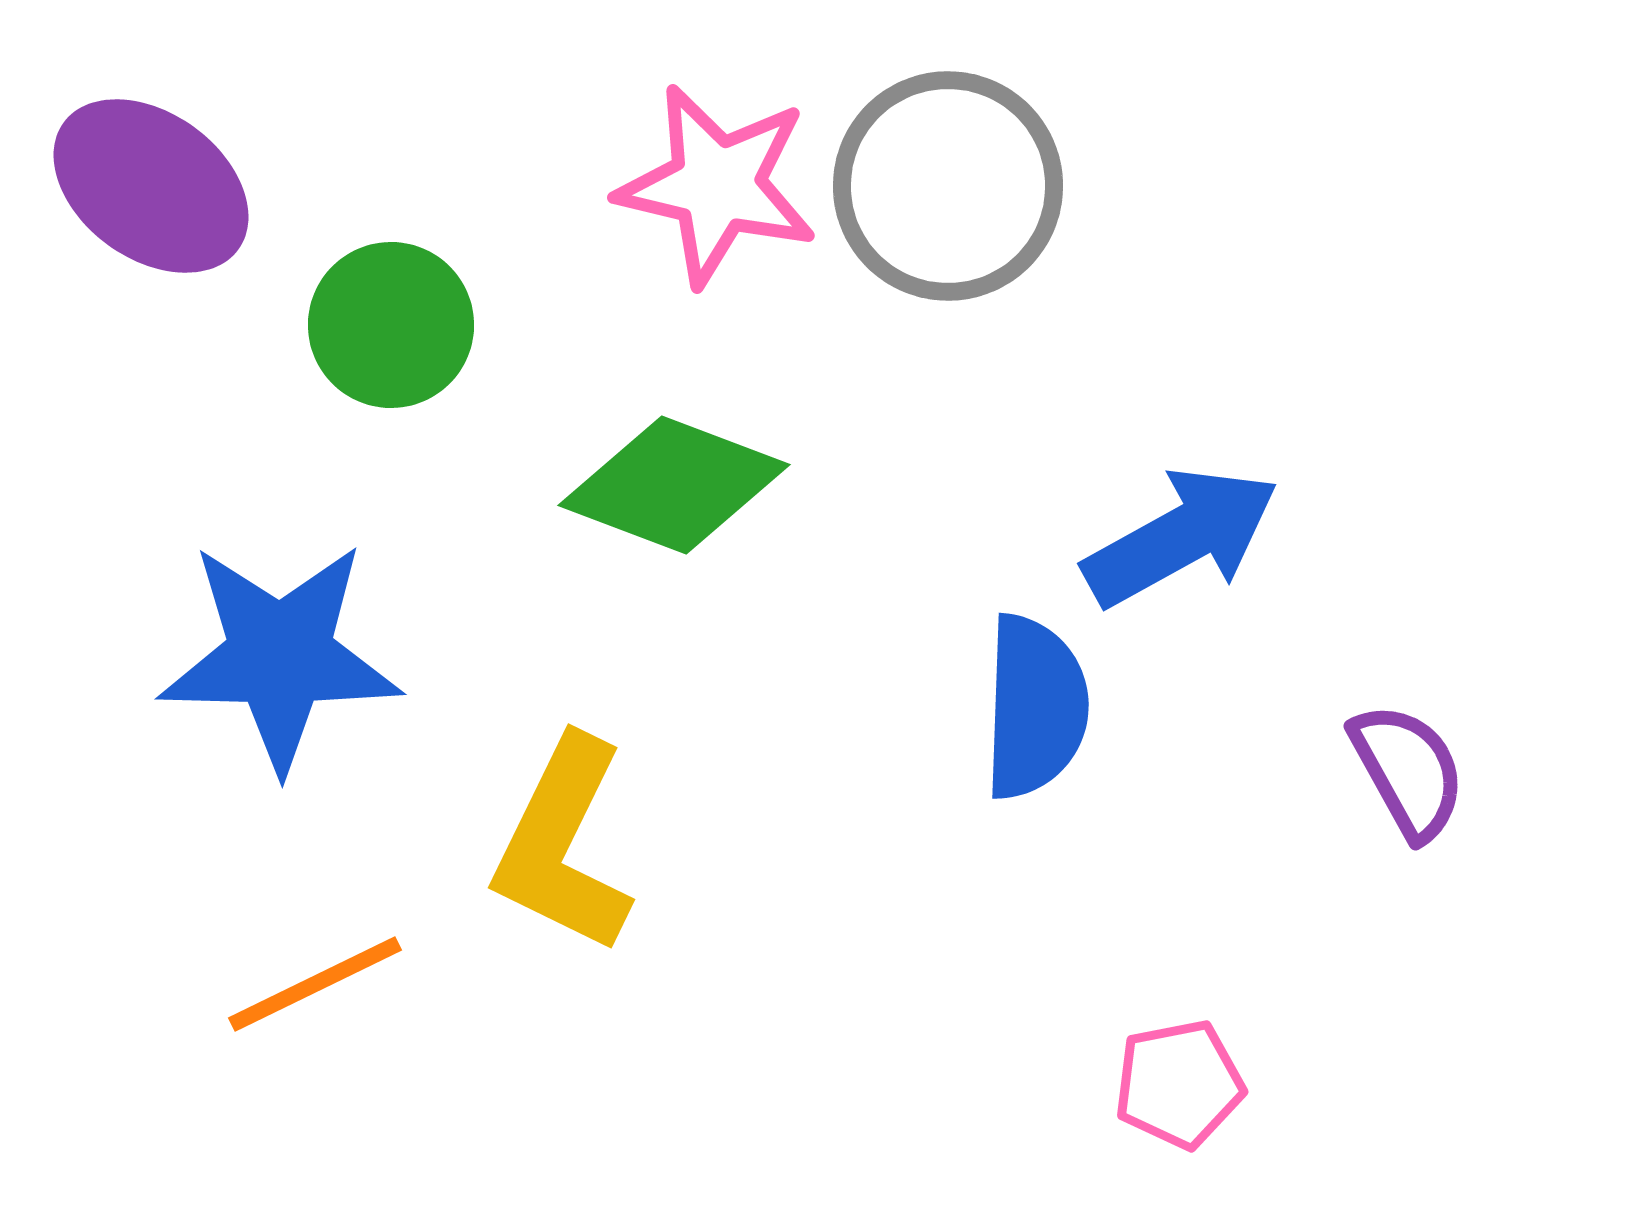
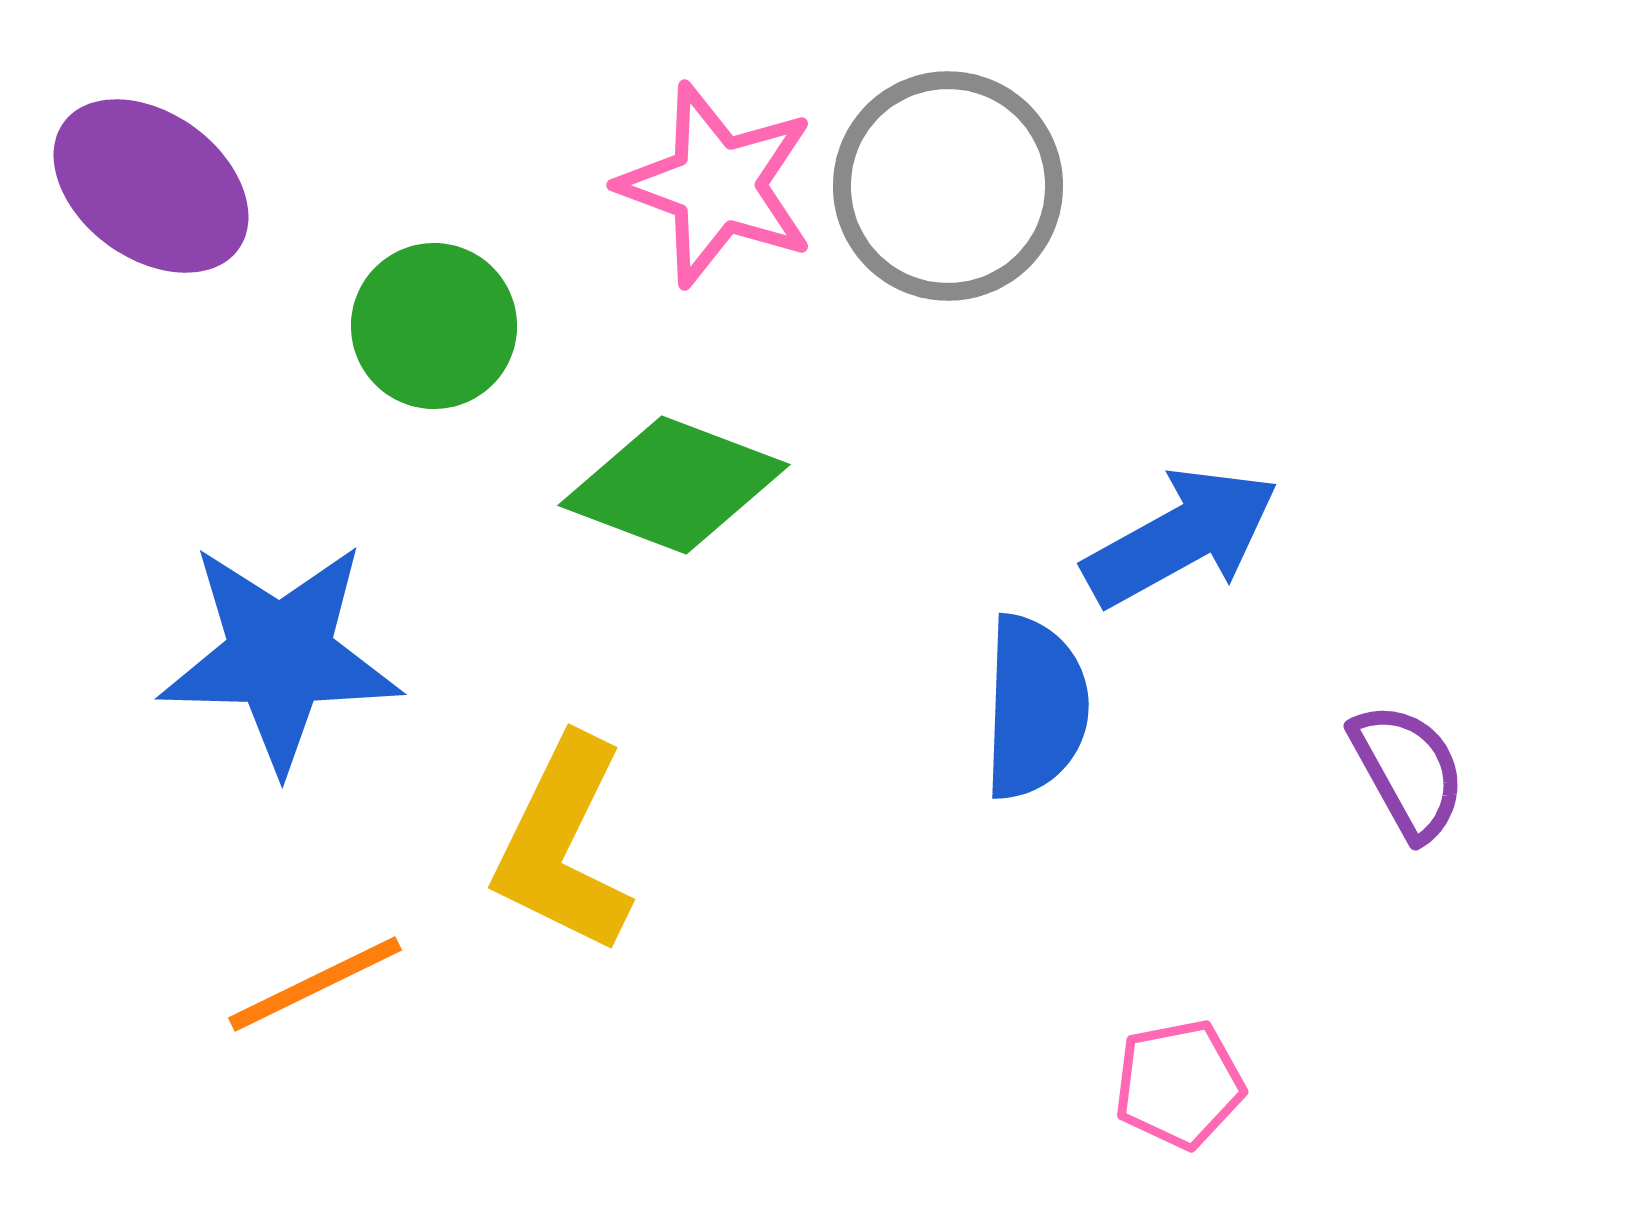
pink star: rotated 7 degrees clockwise
green circle: moved 43 px right, 1 px down
